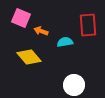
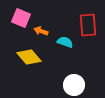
cyan semicircle: rotated 28 degrees clockwise
